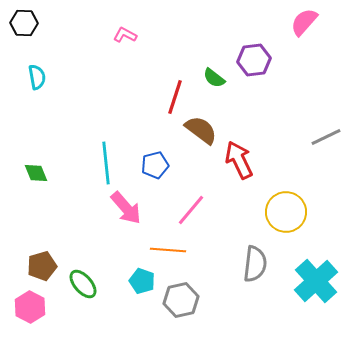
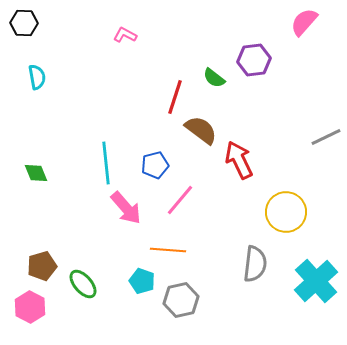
pink line: moved 11 px left, 10 px up
